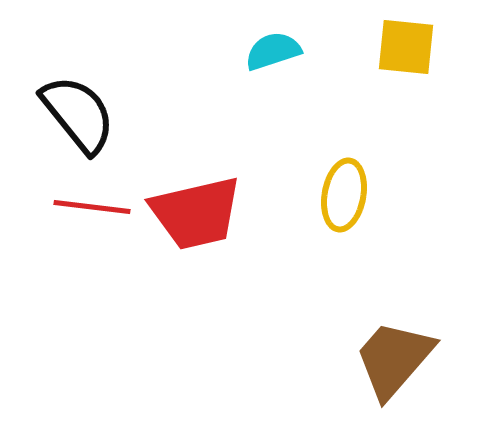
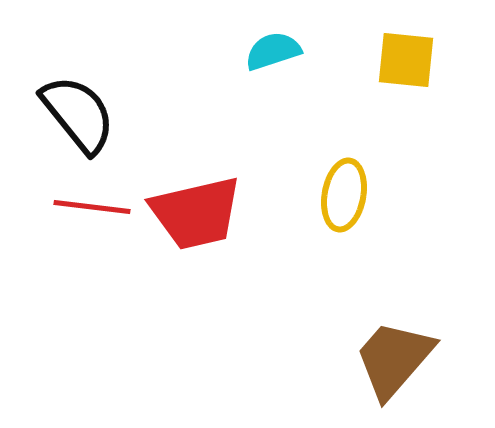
yellow square: moved 13 px down
